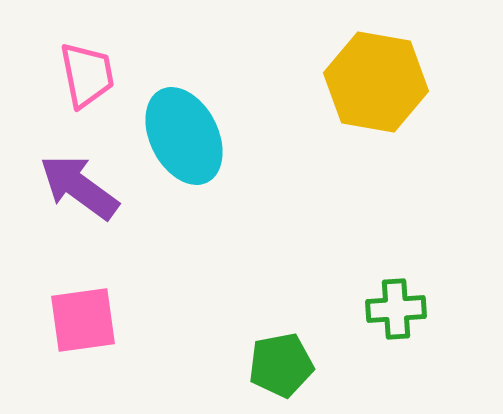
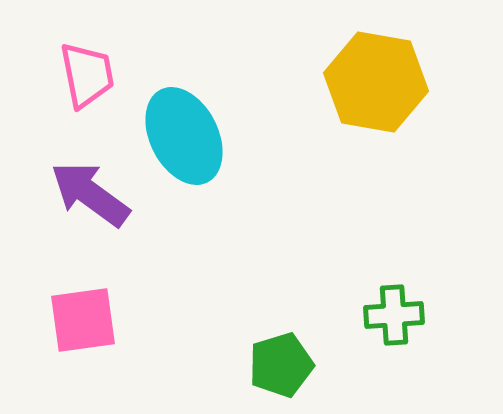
purple arrow: moved 11 px right, 7 px down
green cross: moved 2 px left, 6 px down
green pentagon: rotated 6 degrees counterclockwise
